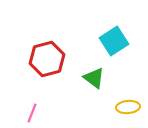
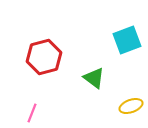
cyan square: moved 13 px right, 1 px up; rotated 12 degrees clockwise
red hexagon: moved 3 px left, 2 px up
yellow ellipse: moved 3 px right, 1 px up; rotated 15 degrees counterclockwise
